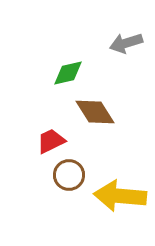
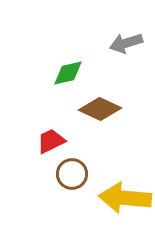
brown diamond: moved 5 px right, 3 px up; rotated 33 degrees counterclockwise
brown circle: moved 3 px right, 1 px up
yellow arrow: moved 5 px right, 2 px down
